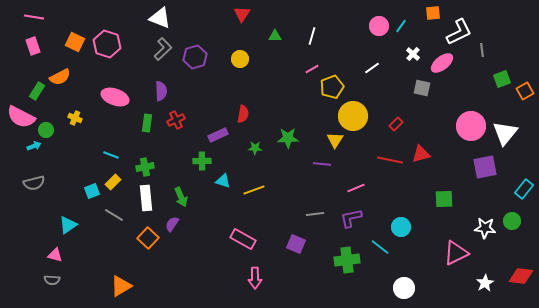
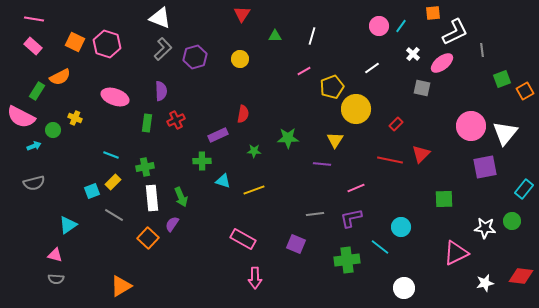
pink line at (34, 17): moved 2 px down
white L-shape at (459, 32): moved 4 px left
pink rectangle at (33, 46): rotated 30 degrees counterclockwise
pink line at (312, 69): moved 8 px left, 2 px down
yellow circle at (353, 116): moved 3 px right, 7 px up
green circle at (46, 130): moved 7 px right
green star at (255, 148): moved 1 px left, 3 px down
red triangle at (421, 154): rotated 30 degrees counterclockwise
white rectangle at (146, 198): moved 6 px right
gray semicircle at (52, 280): moved 4 px right, 1 px up
white star at (485, 283): rotated 18 degrees clockwise
